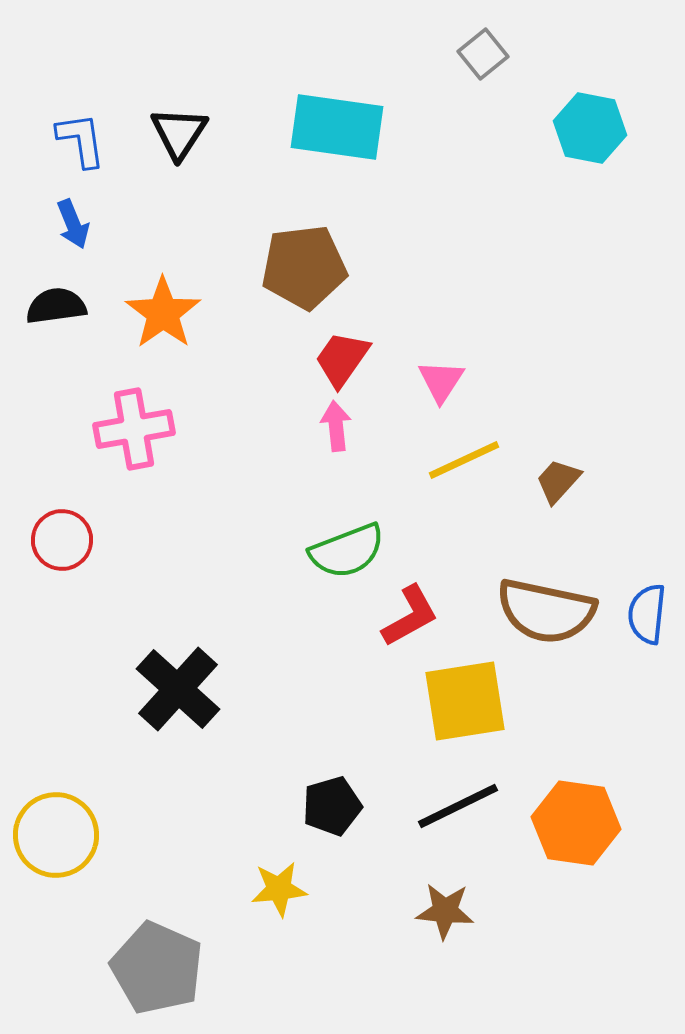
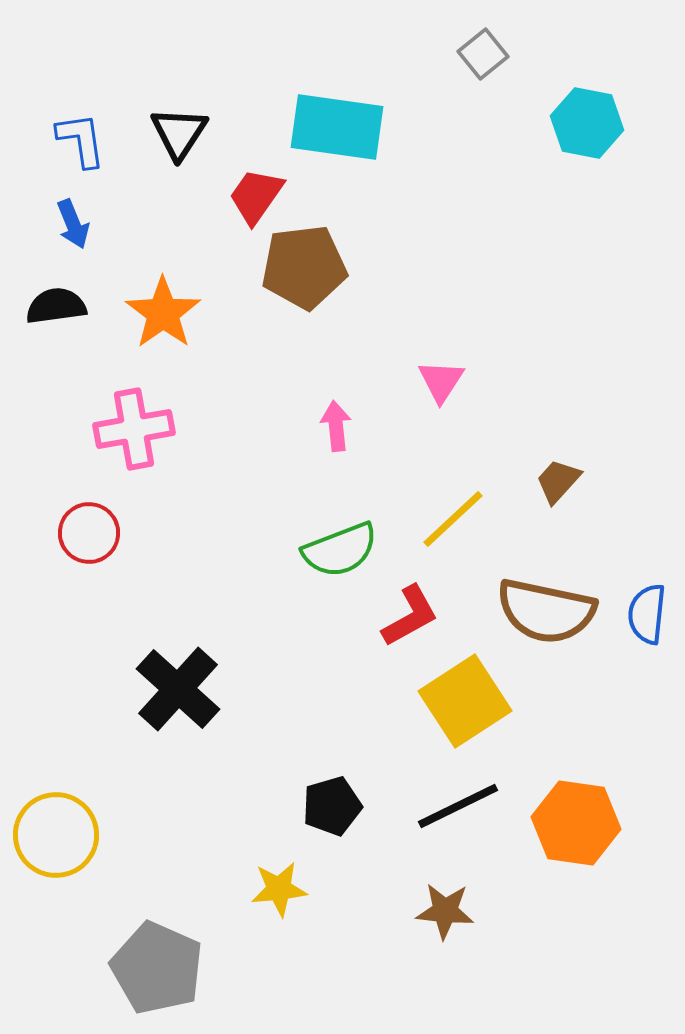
cyan hexagon: moved 3 px left, 5 px up
red trapezoid: moved 86 px left, 163 px up
yellow line: moved 11 px left, 59 px down; rotated 18 degrees counterclockwise
red circle: moved 27 px right, 7 px up
green semicircle: moved 7 px left, 1 px up
yellow square: rotated 24 degrees counterclockwise
